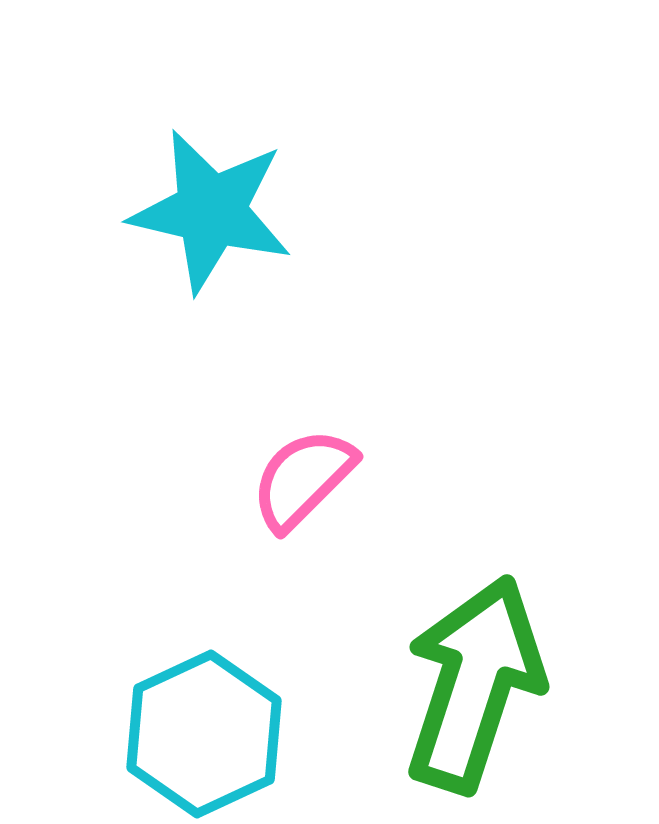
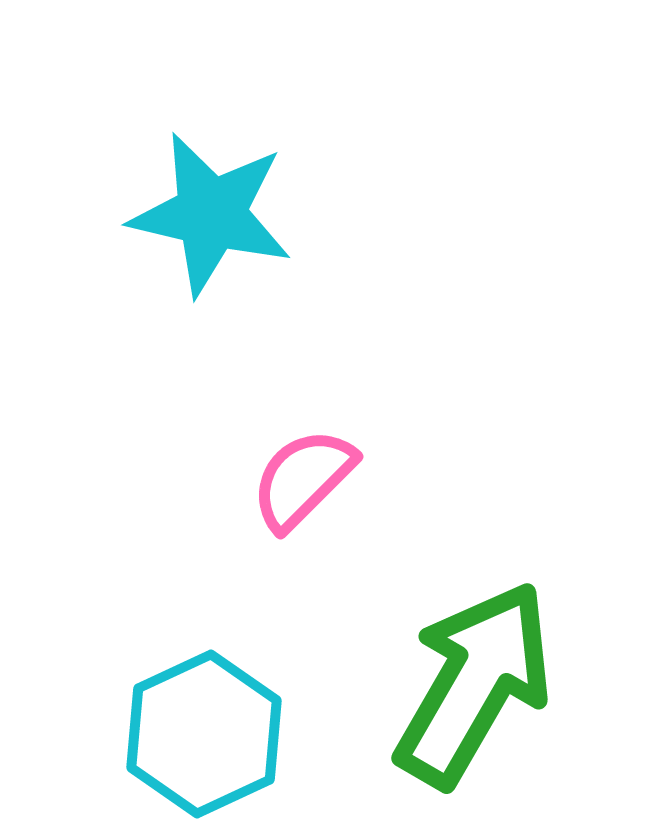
cyan star: moved 3 px down
green arrow: rotated 12 degrees clockwise
